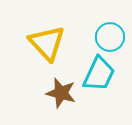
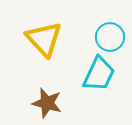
yellow triangle: moved 3 px left, 4 px up
brown star: moved 14 px left, 10 px down
